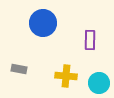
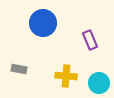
purple rectangle: rotated 24 degrees counterclockwise
